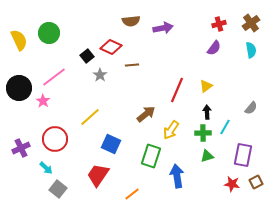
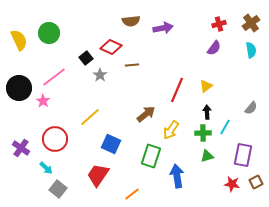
black square: moved 1 px left, 2 px down
purple cross: rotated 30 degrees counterclockwise
